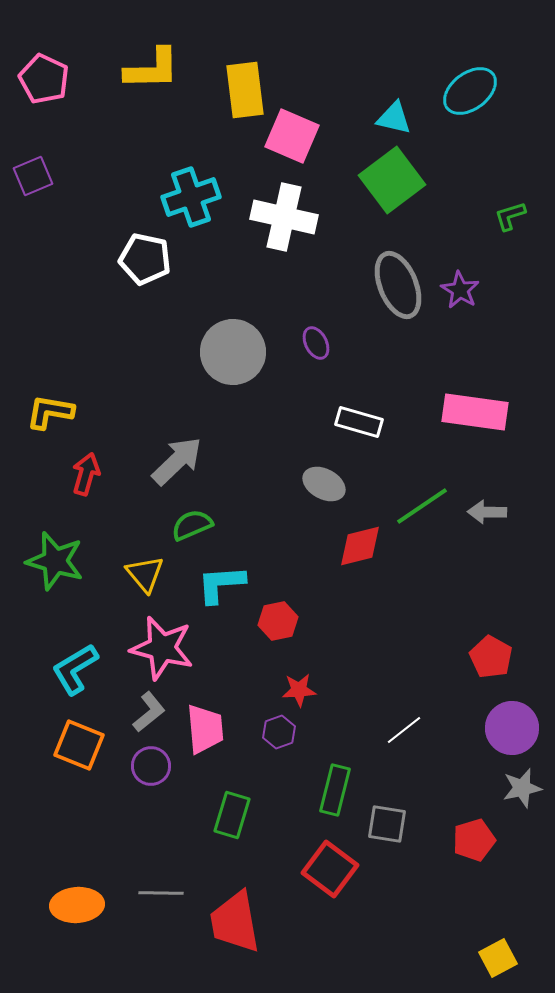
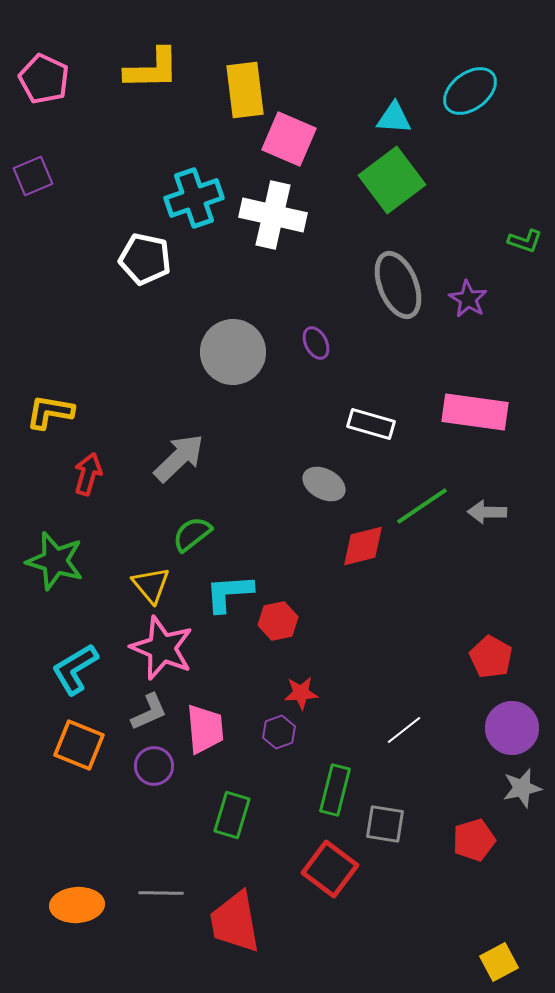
cyan triangle at (394, 118): rotated 9 degrees counterclockwise
pink square at (292, 136): moved 3 px left, 3 px down
cyan cross at (191, 197): moved 3 px right, 1 px down
green L-shape at (510, 216): moved 15 px right, 25 px down; rotated 144 degrees counterclockwise
white cross at (284, 217): moved 11 px left, 2 px up
purple star at (460, 290): moved 8 px right, 9 px down
white rectangle at (359, 422): moved 12 px right, 2 px down
gray arrow at (177, 461): moved 2 px right, 3 px up
red arrow at (86, 474): moved 2 px right
green semicircle at (192, 525): moved 9 px down; rotated 15 degrees counterclockwise
red diamond at (360, 546): moved 3 px right
yellow triangle at (145, 574): moved 6 px right, 11 px down
cyan L-shape at (221, 584): moved 8 px right, 9 px down
pink star at (162, 648): rotated 8 degrees clockwise
red star at (299, 690): moved 2 px right, 3 px down
gray L-shape at (149, 712): rotated 15 degrees clockwise
purple circle at (151, 766): moved 3 px right
gray square at (387, 824): moved 2 px left
yellow square at (498, 958): moved 1 px right, 4 px down
